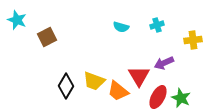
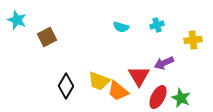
yellow trapezoid: moved 5 px right
